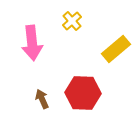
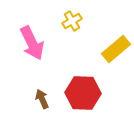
yellow cross: rotated 12 degrees clockwise
pink arrow: rotated 20 degrees counterclockwise
